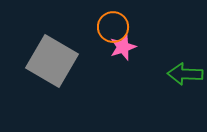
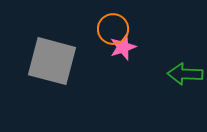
orange circle: moved 2 px down
gray square: rotated 15 degrees counterclockwise
